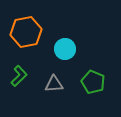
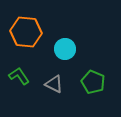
orange hexagon: rotated 16 degrees clockwise
green L-shape: rotated 80 degrees counterclockwise
gray triangle: rotated 30 degrees clockwise
